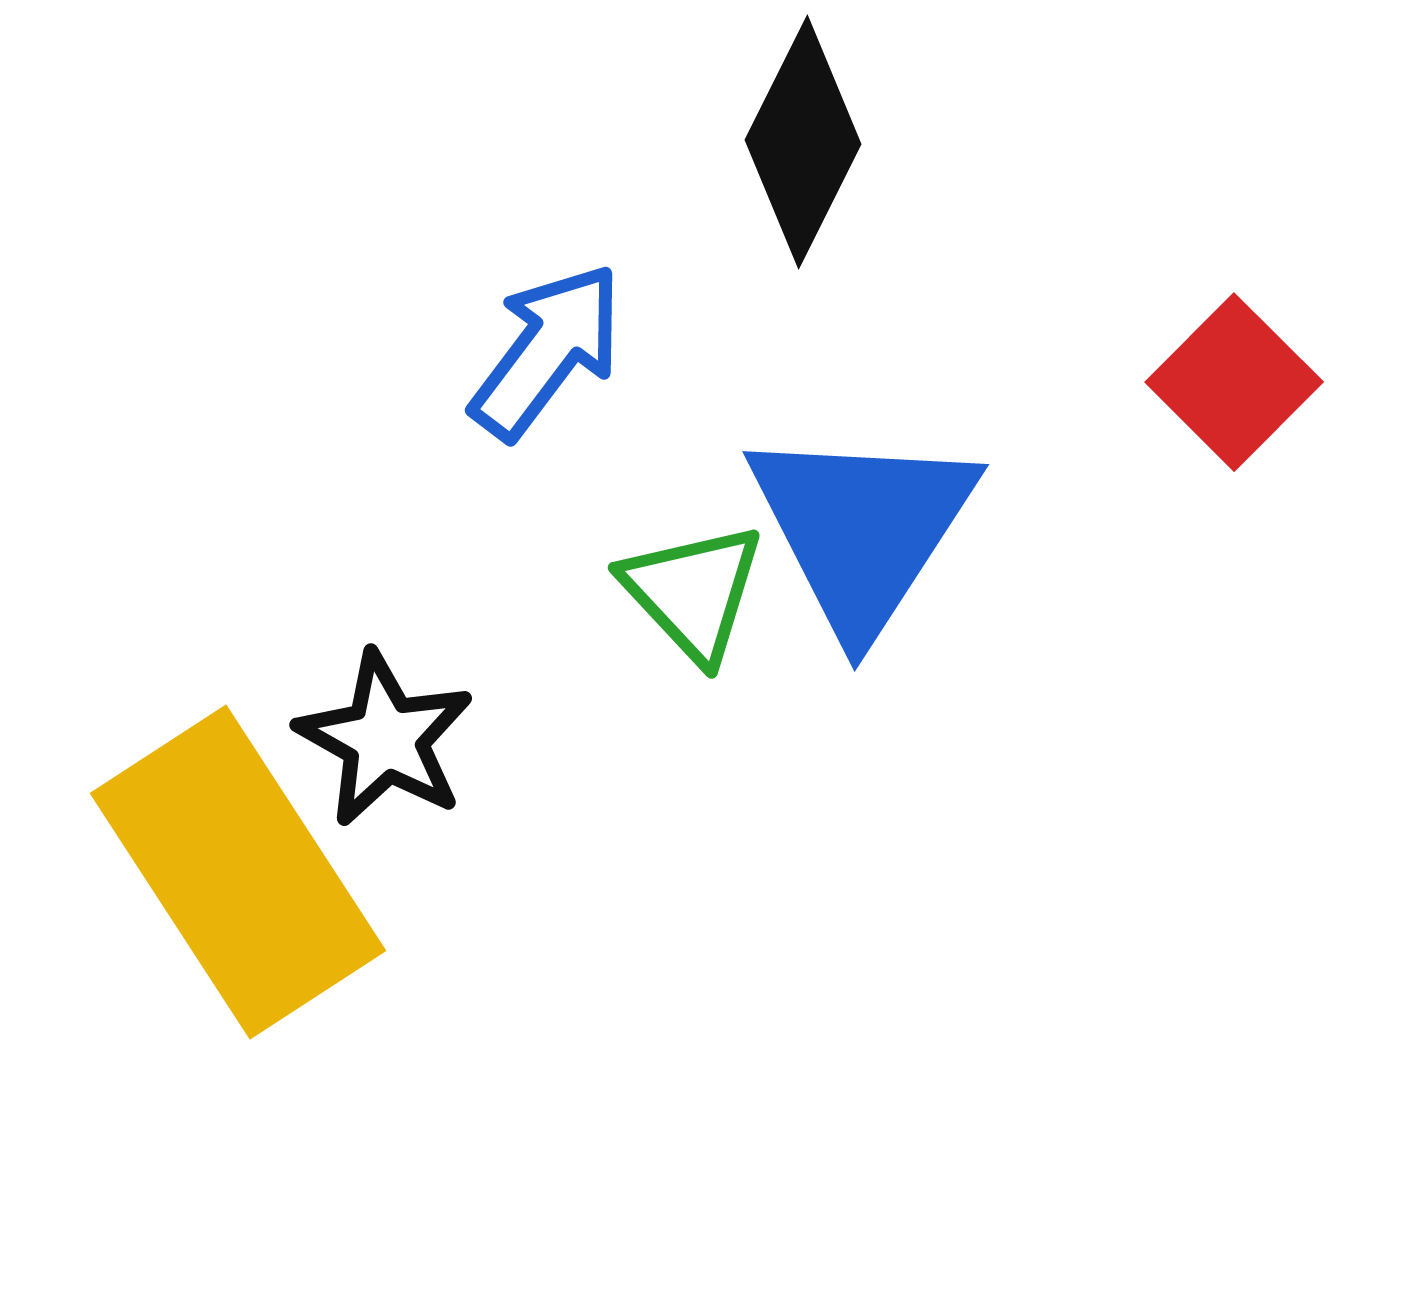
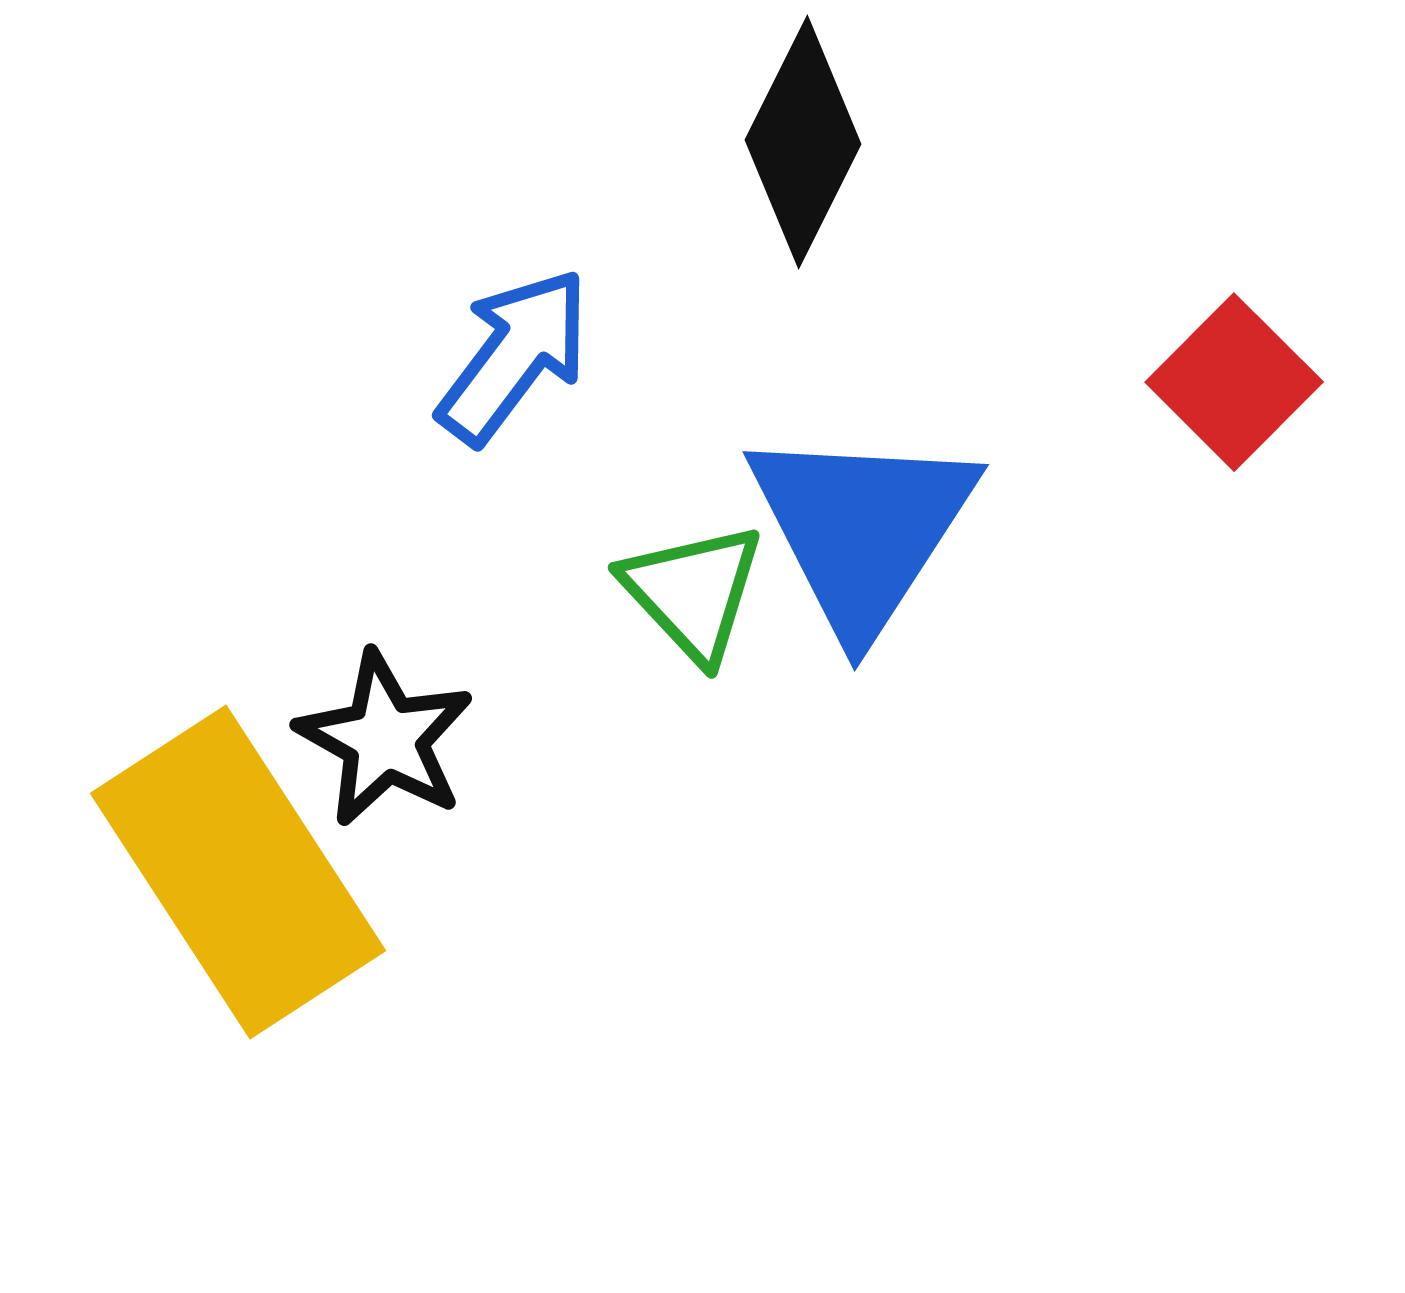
blue arrow: moved 33 px left, 5 px down
